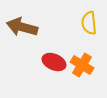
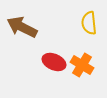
brown arrow: rotated 12 degrees clockwise
